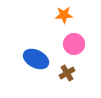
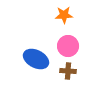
pink circle: moved 6 px left, 2 px down
brown cross: moved 1 px right, 2 px up; rotated 35 degrees clockwise
